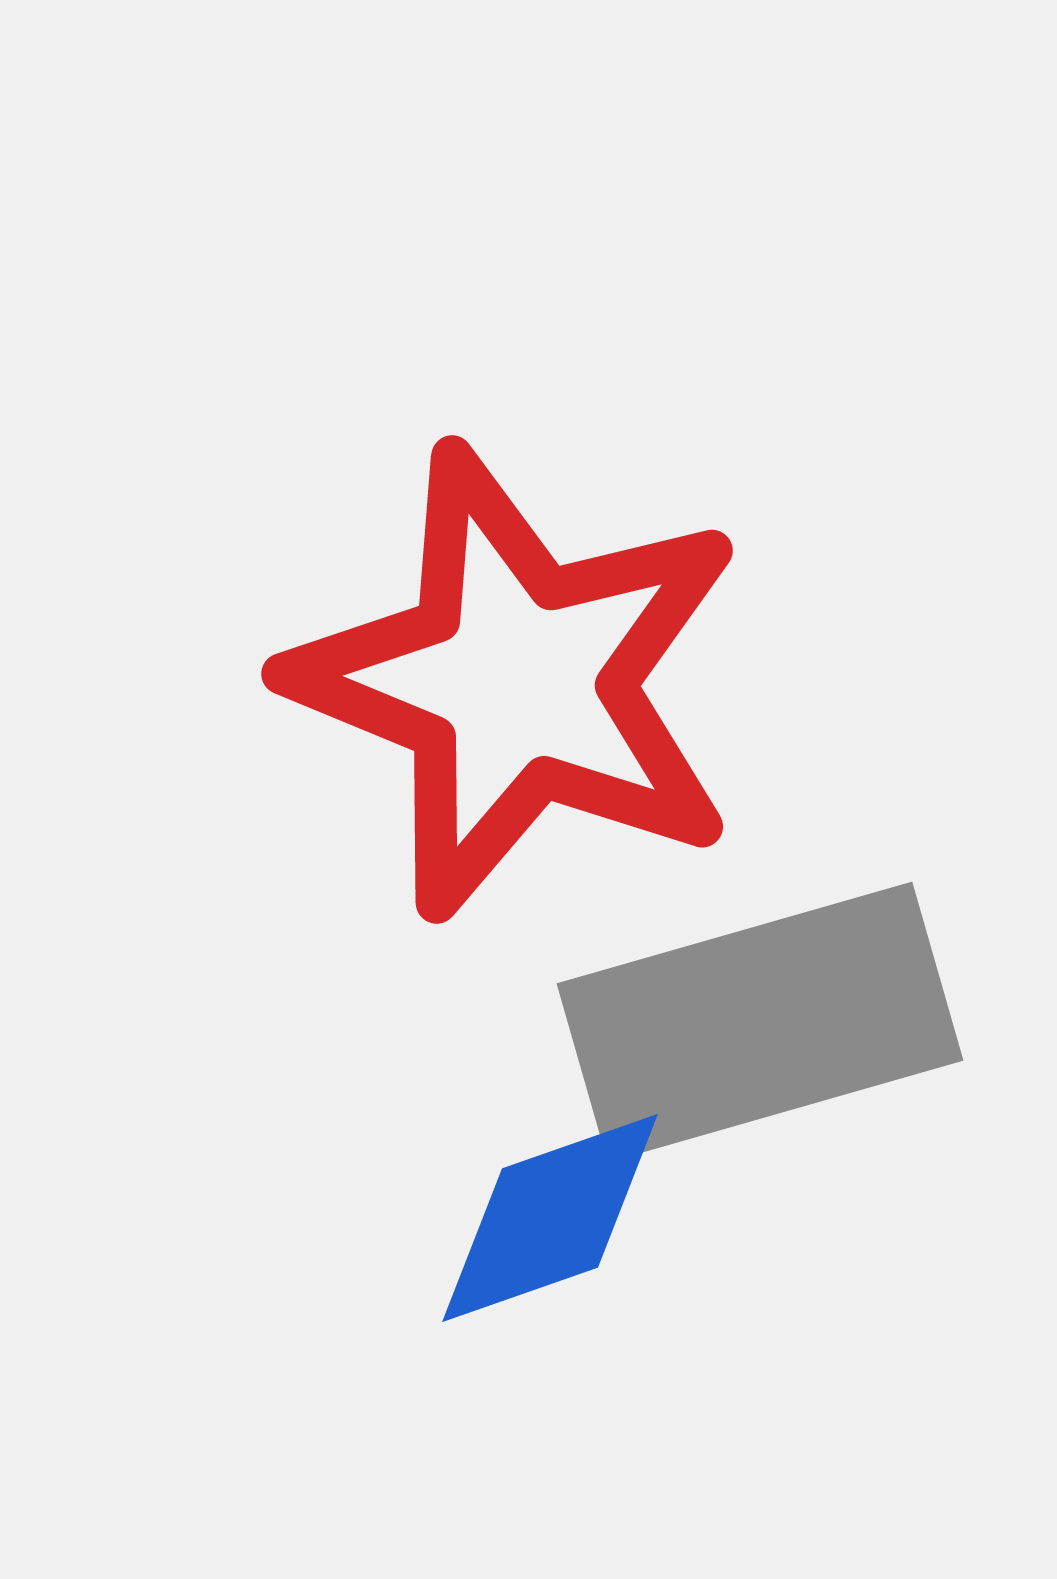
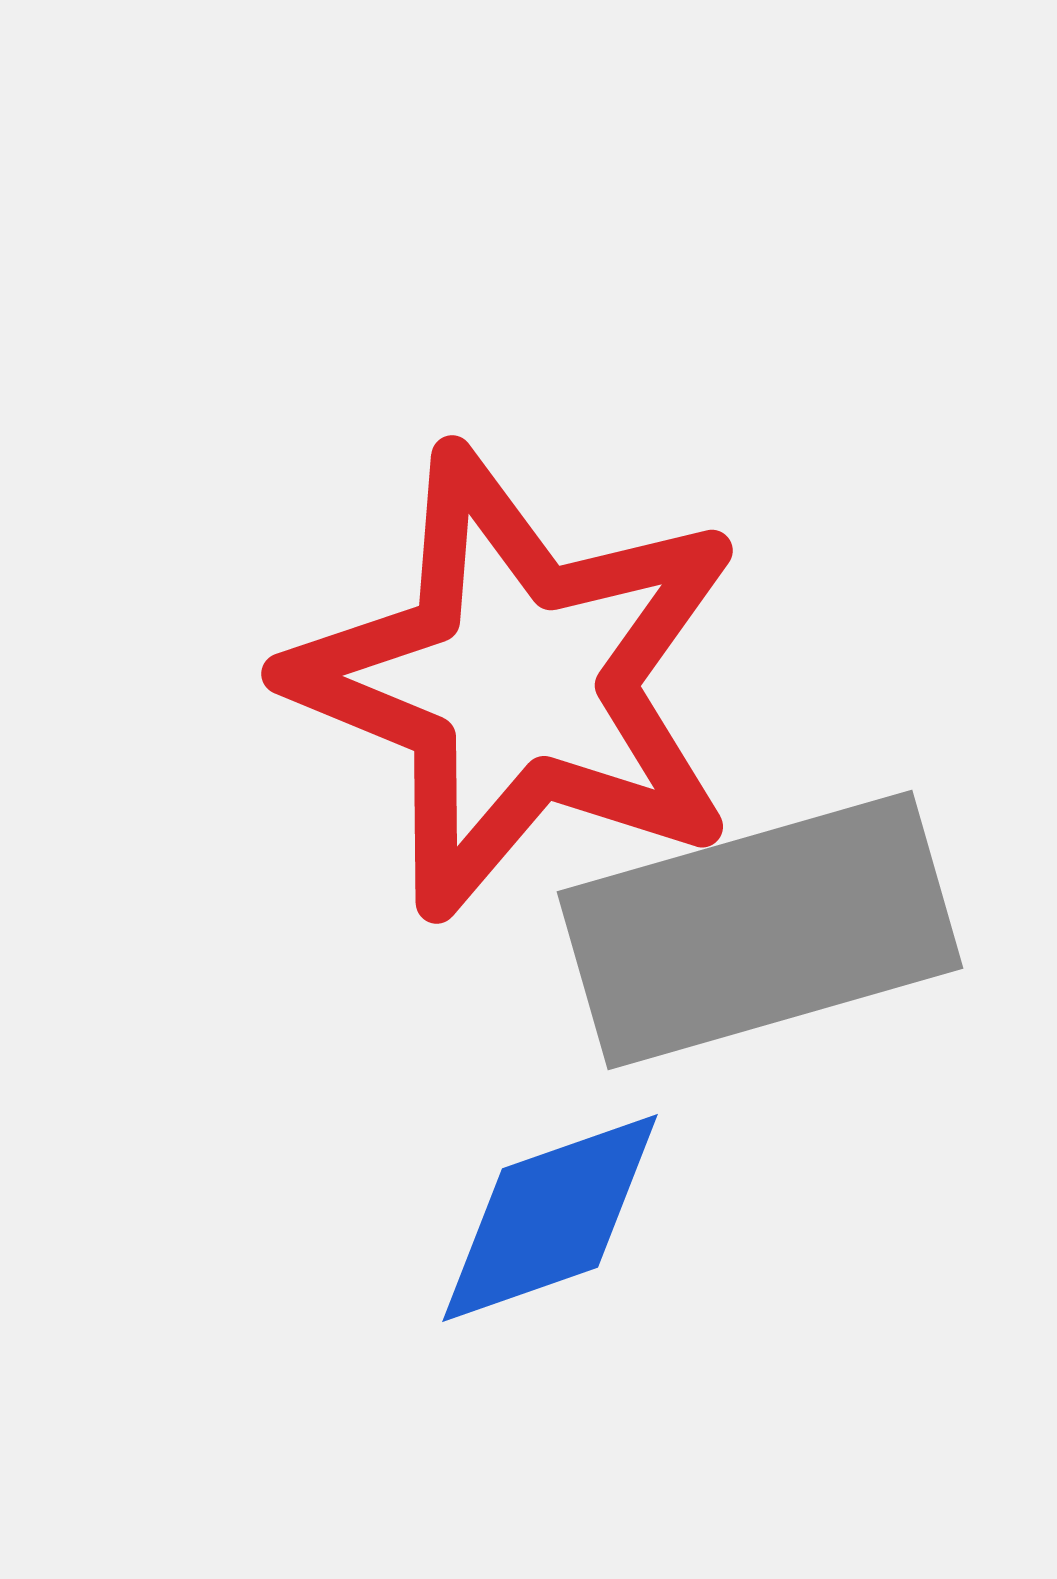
gray rectangle: moved 92 px up
